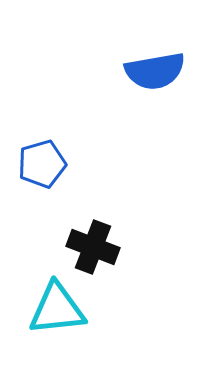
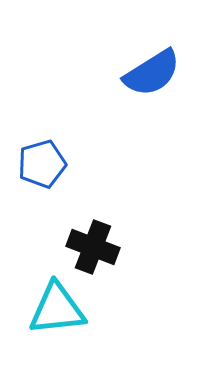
blue semicircle: moved 3 px left, 2 px down; rotated 22 degrees counterclockwise
